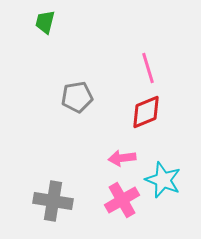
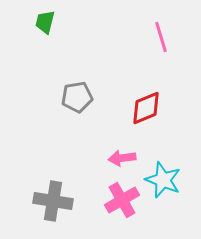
pink line: moved 13 px right, 31 px up
red diamond: moved 4 px up
